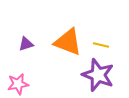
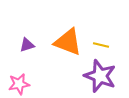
purple triangle: moved 1 px right, 1 px down
purple star: moved 2 px right, 1 px down
pink star: moved 1 px right
